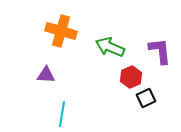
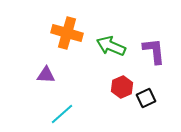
orange cross: moved 6 px right, 2 px down
green arrow: moved 1 px right, 1 px up
purple L-shape: moved 6 px left
red hexagon: moved 9 px left, 10 px down
cyan line: rotated 40 degrees clockwise
